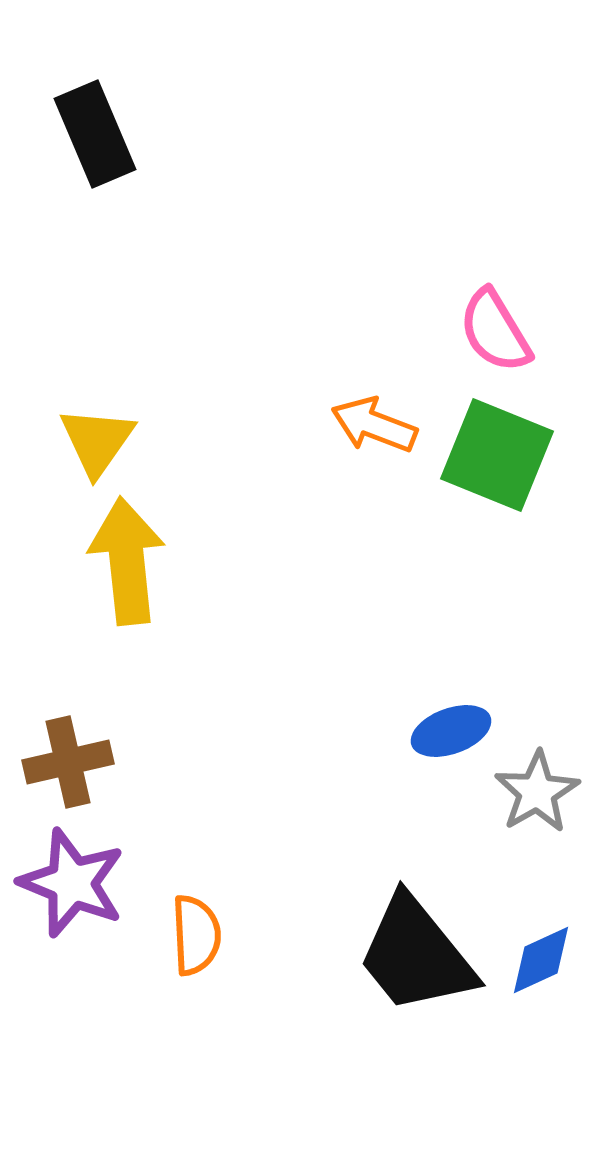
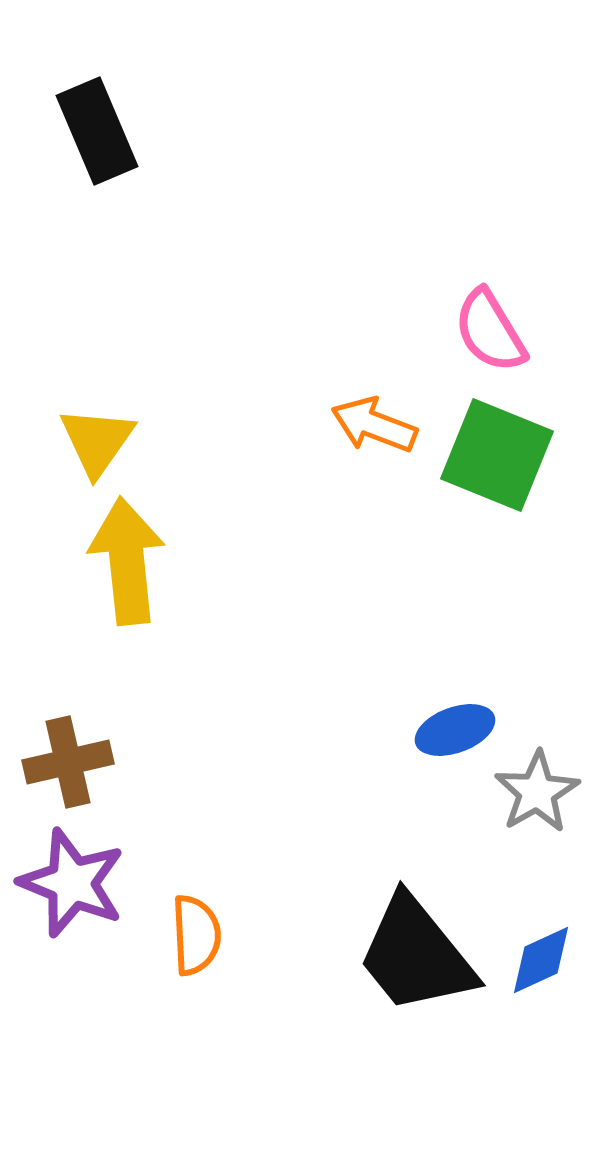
black rectangle: moved 2 px right, 3 px up
pink semicircle: moved 5 px left
blue ellipse: moved 4 px right, 1 px up
